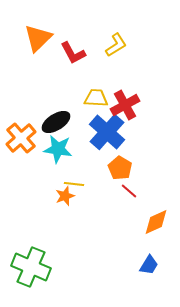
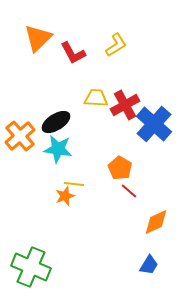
blue cross: moved 47 px right, 8 px up
orange cross: moved 1 px left, 2 px up
